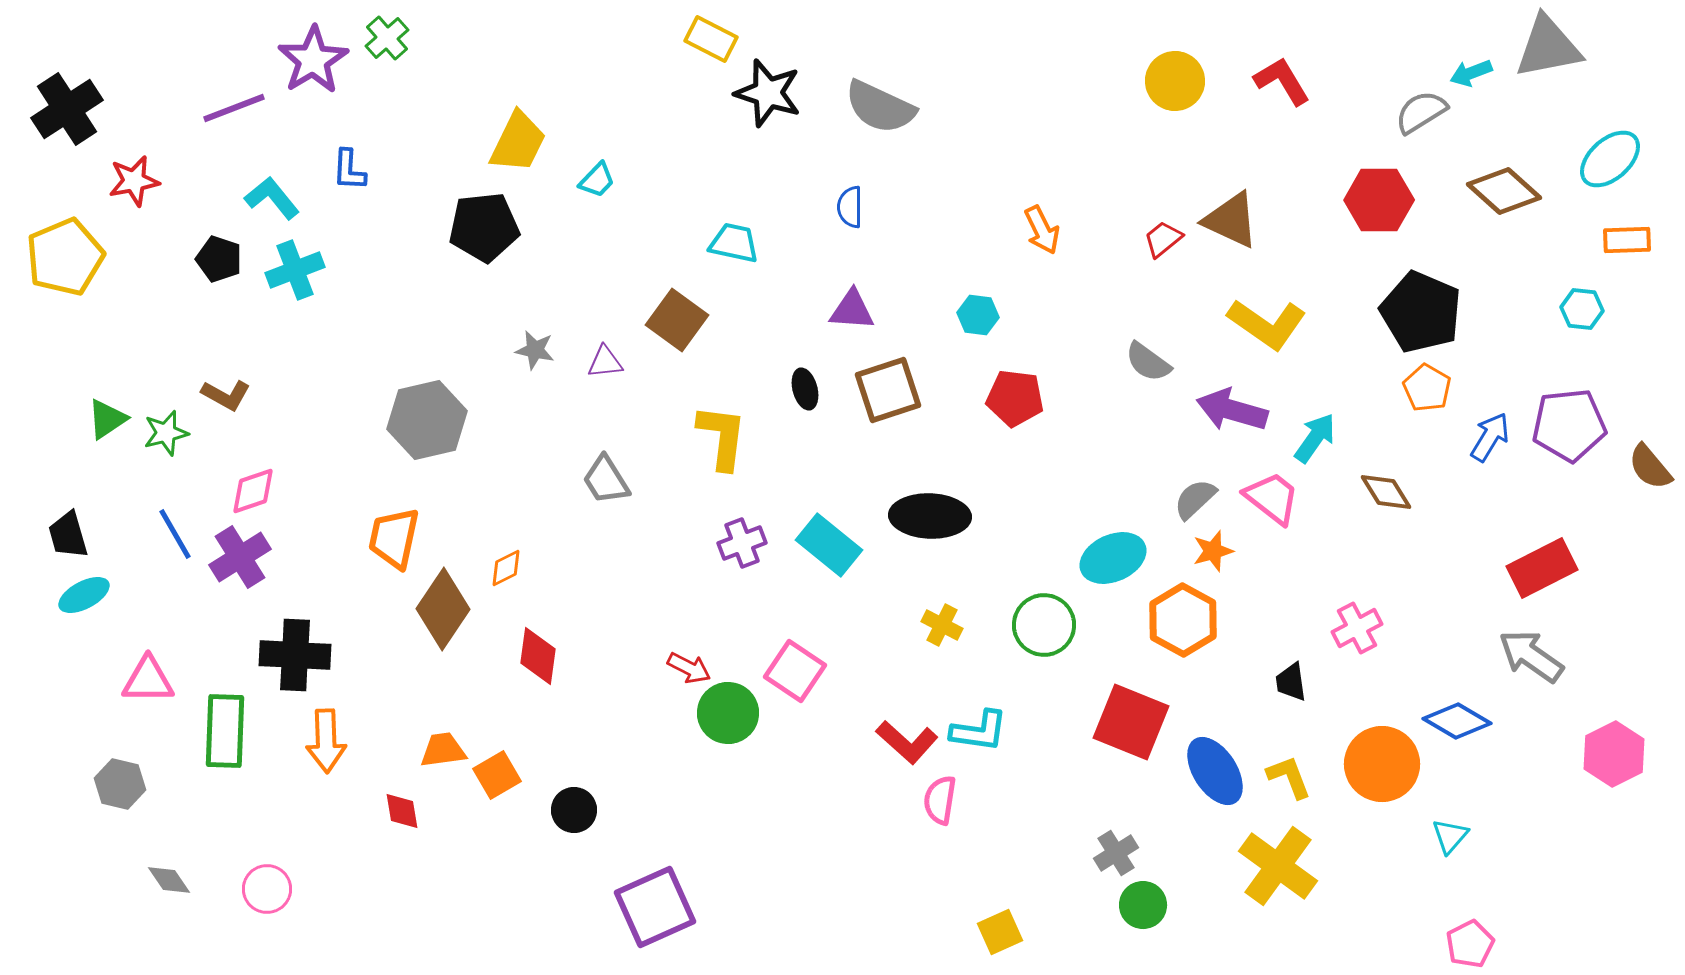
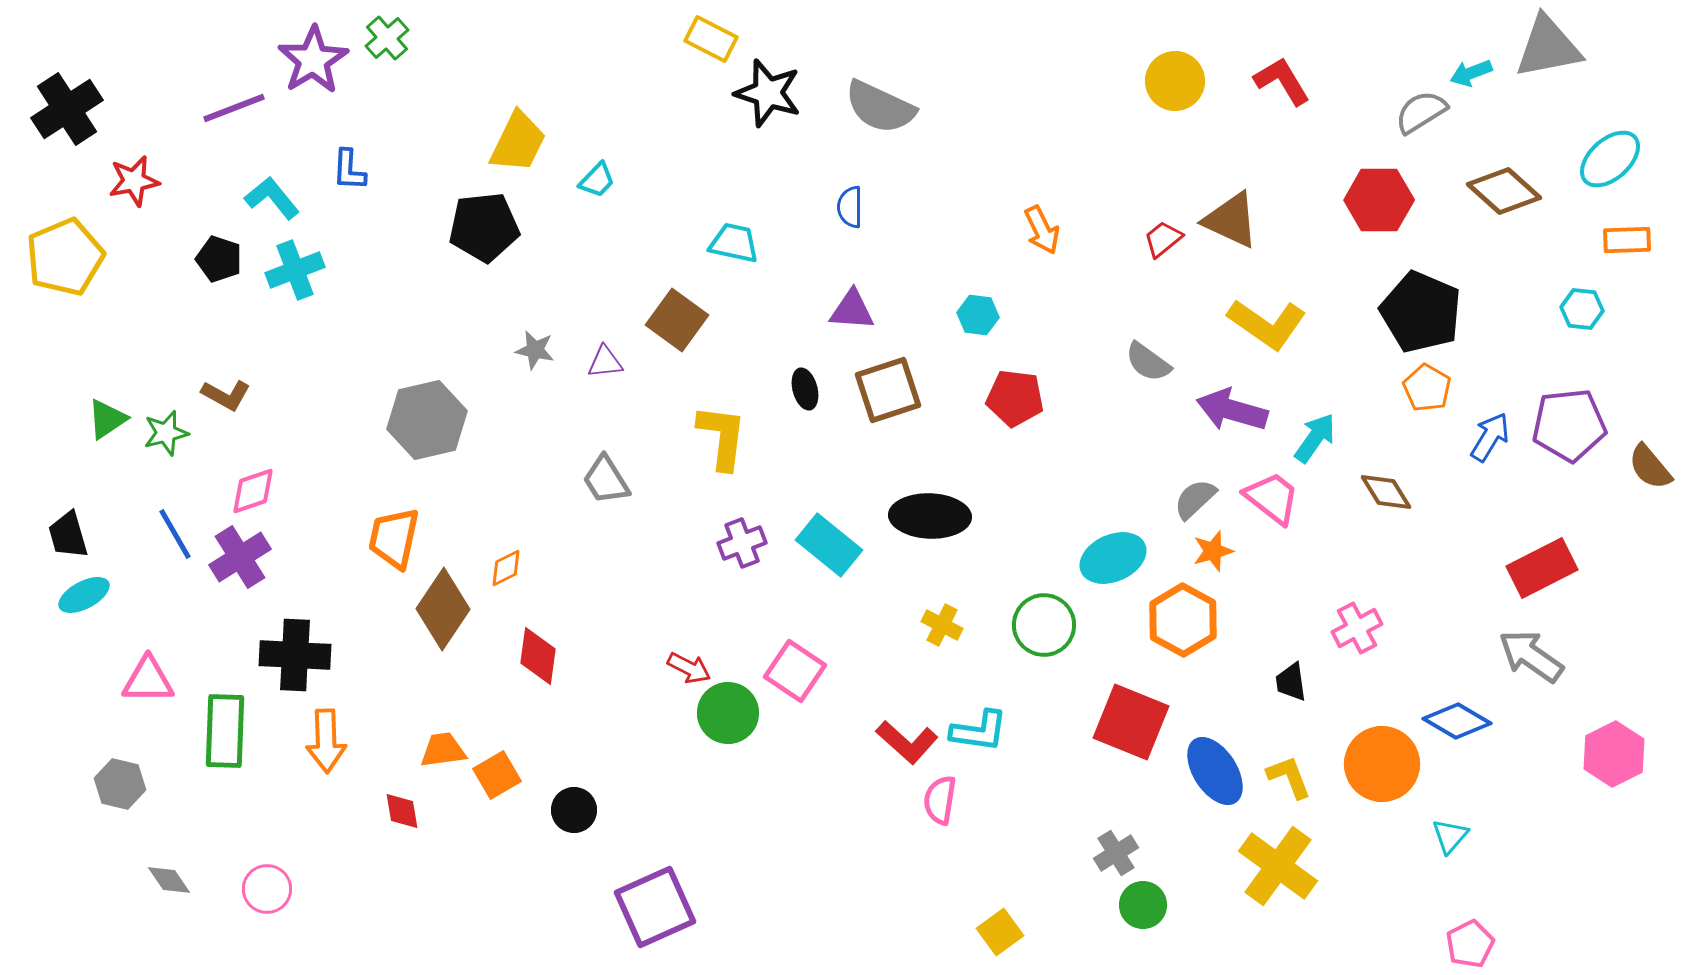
yellow square at (1000, 932): rotated 12 degrees counterclockwise
